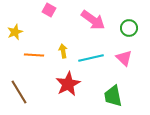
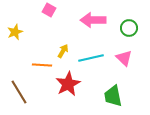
pink arrow: rotated 145 degrees clockwise
yellow arrow: rotated 40 degrees clockwise
orange line: moved 8 px right, 10 px down
